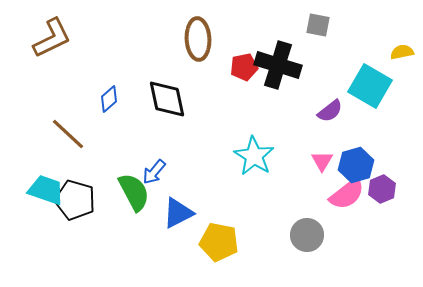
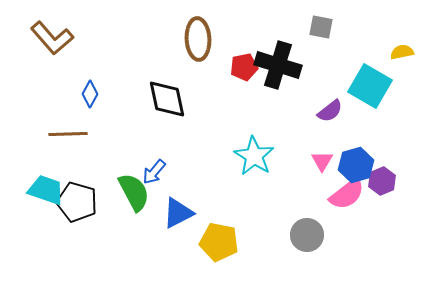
gray square: moved 3 px right, 2 px down
brown L-shape: rotated 75 degrees clockwise
blue diamond: moved 19 px left, 5 px up; rotated 20 degrees counterclockwise
brown line: rotated 45 degrees counterclockwise
purple hexagon: moved 8 px up
black pentagon: moved 2 px right, 2 px down
